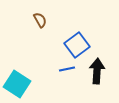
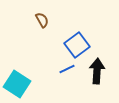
brown semicircle: moved 2 px right
blue line: rotated 14 degrees counterclockwise
